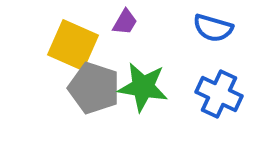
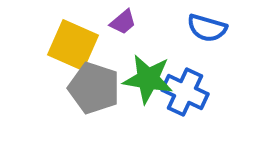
purple trapezoid: moved 2 px left; rotated 20 degrees clockwise
blue semicircle: moved 6 px left
green star: moved 5 px right, 8 px up
blue cross: moved 34 px left, 2 px up
